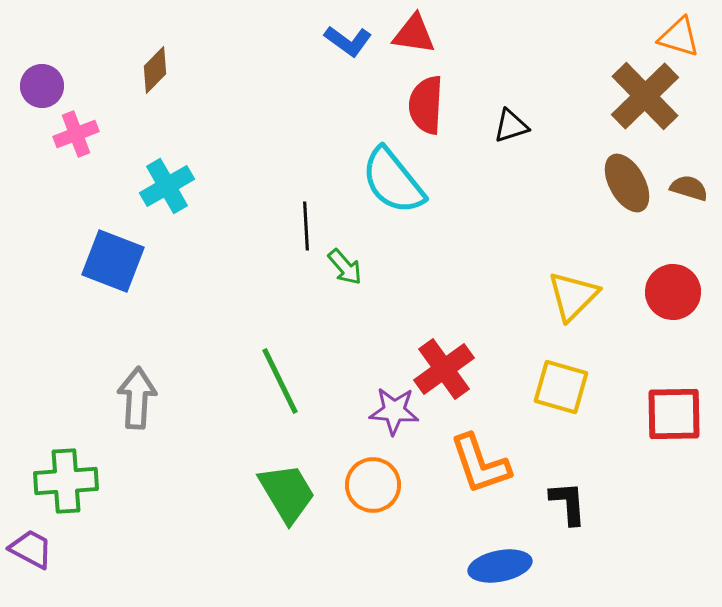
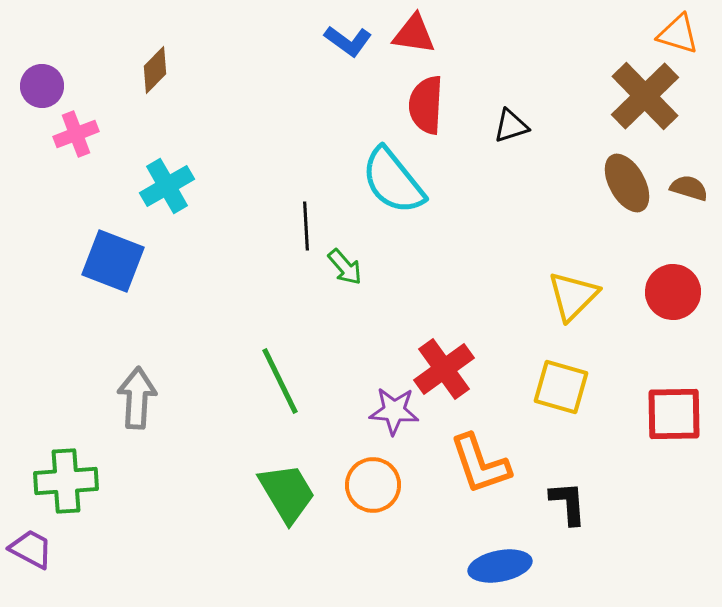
orange triangle: moved 1 px left, 3 px up
